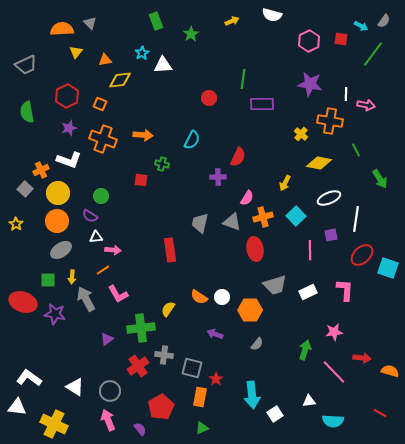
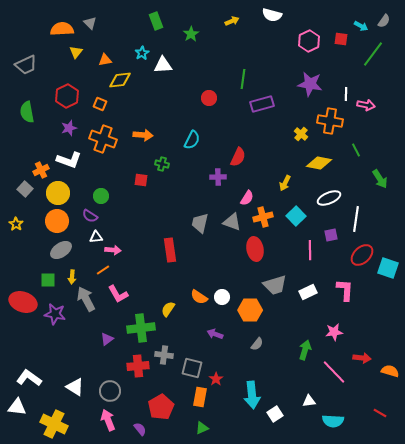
purple rectangle at (262, 104): rotated 15 degrees counterclockwise
red cross at (138, 366): rotated 30 degrees clockwise
